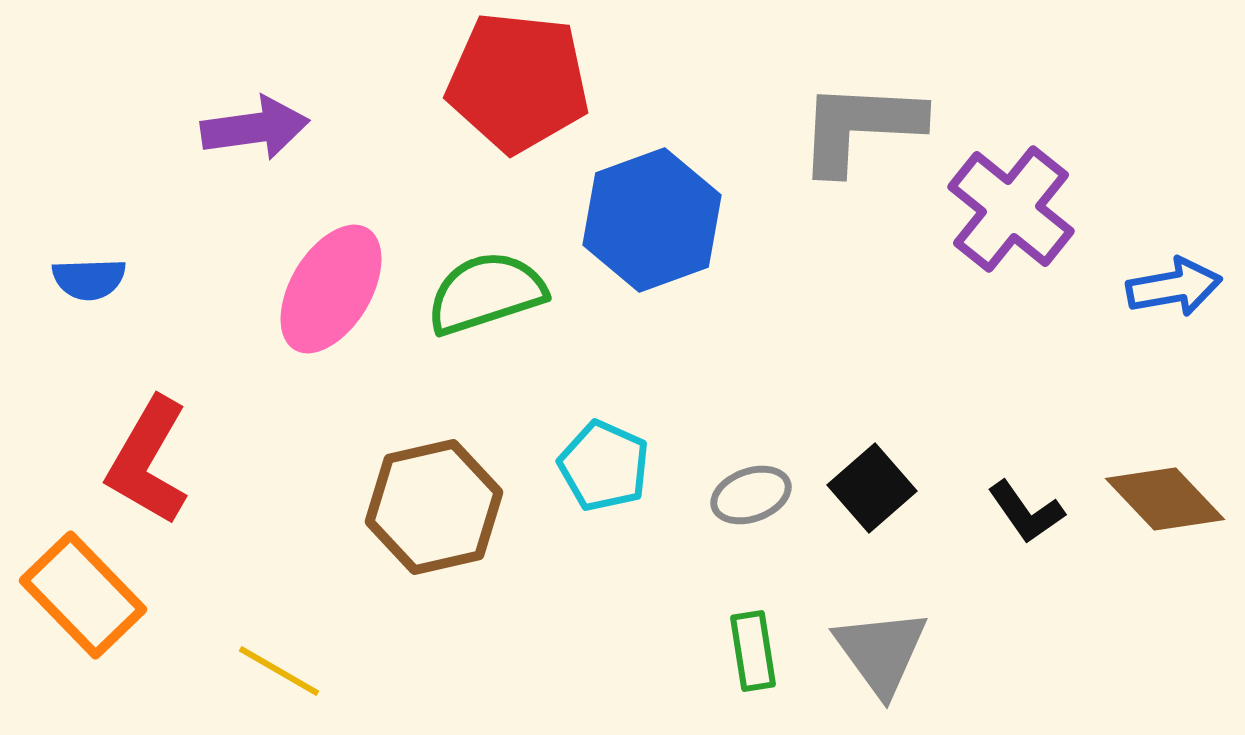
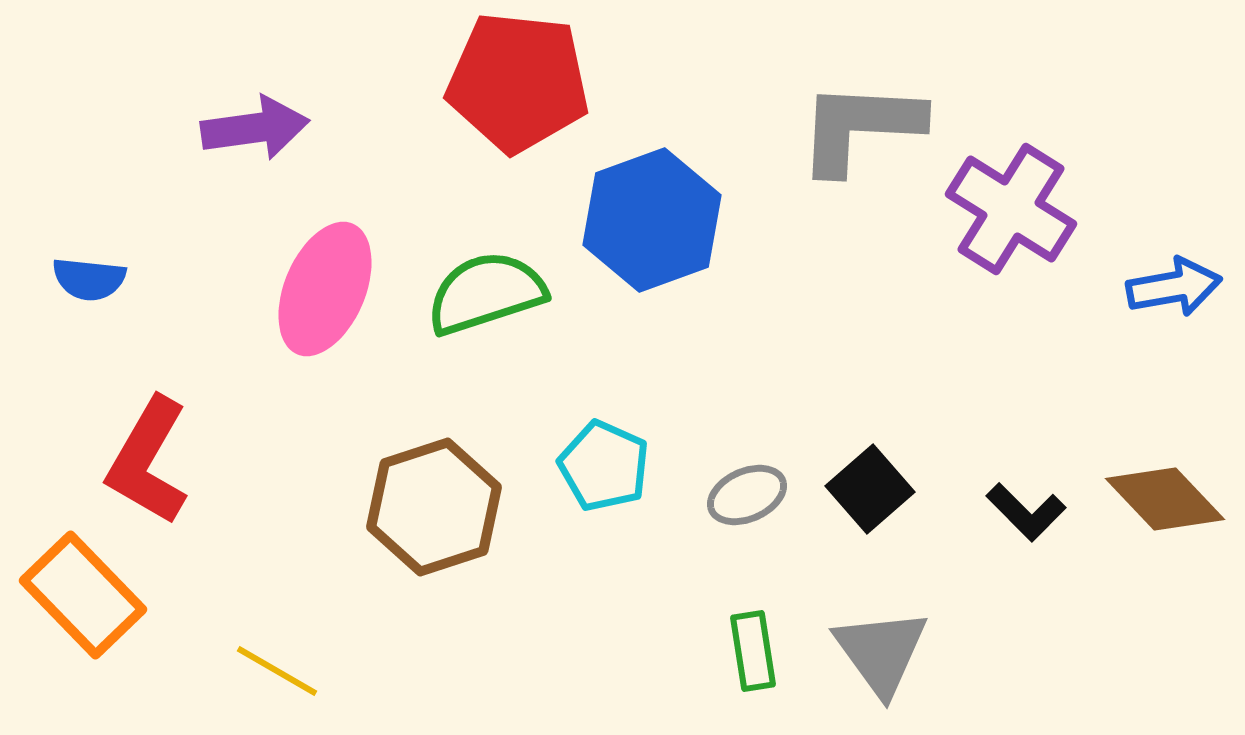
purple cross: rotated 7 degrees counterclockwise
blue semicircle: rotated 8 degrees clockwise
pink ellipse: moved 6 px left; rotated 8 degrees counterclockwise
black square: moved 2 px left, 1 px down
gray ellipse: moved 4 px left; rotated 4 degrees counterclockwise
brown hexagon: rotated 5 degrees counterclockwise
black L-shape: rotated 10 degrees counterclockwise
yellow line: moved 2 px left
